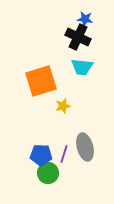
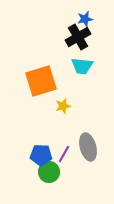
blue star: rotated 21 degrees counterclockwise
black cross: rotated 35 degrees clockwise
cyan trapezoid: moved 1 px up
gray ellipse: moved 3 px right
purple line: rotated 12 degrees clockwise
green circle: moved 1 px right, 1 px up
